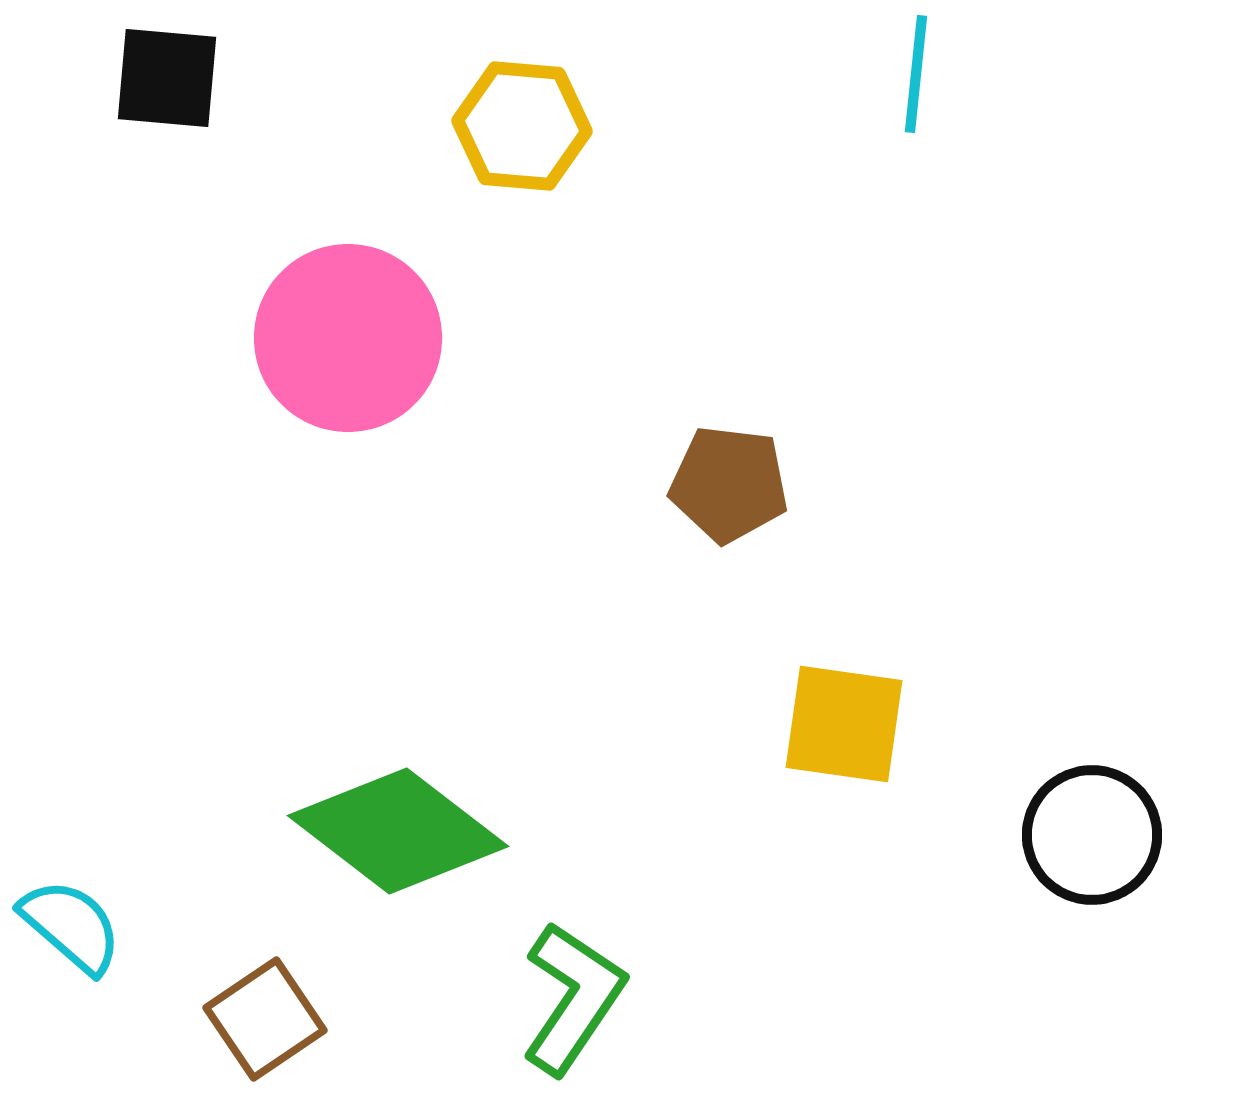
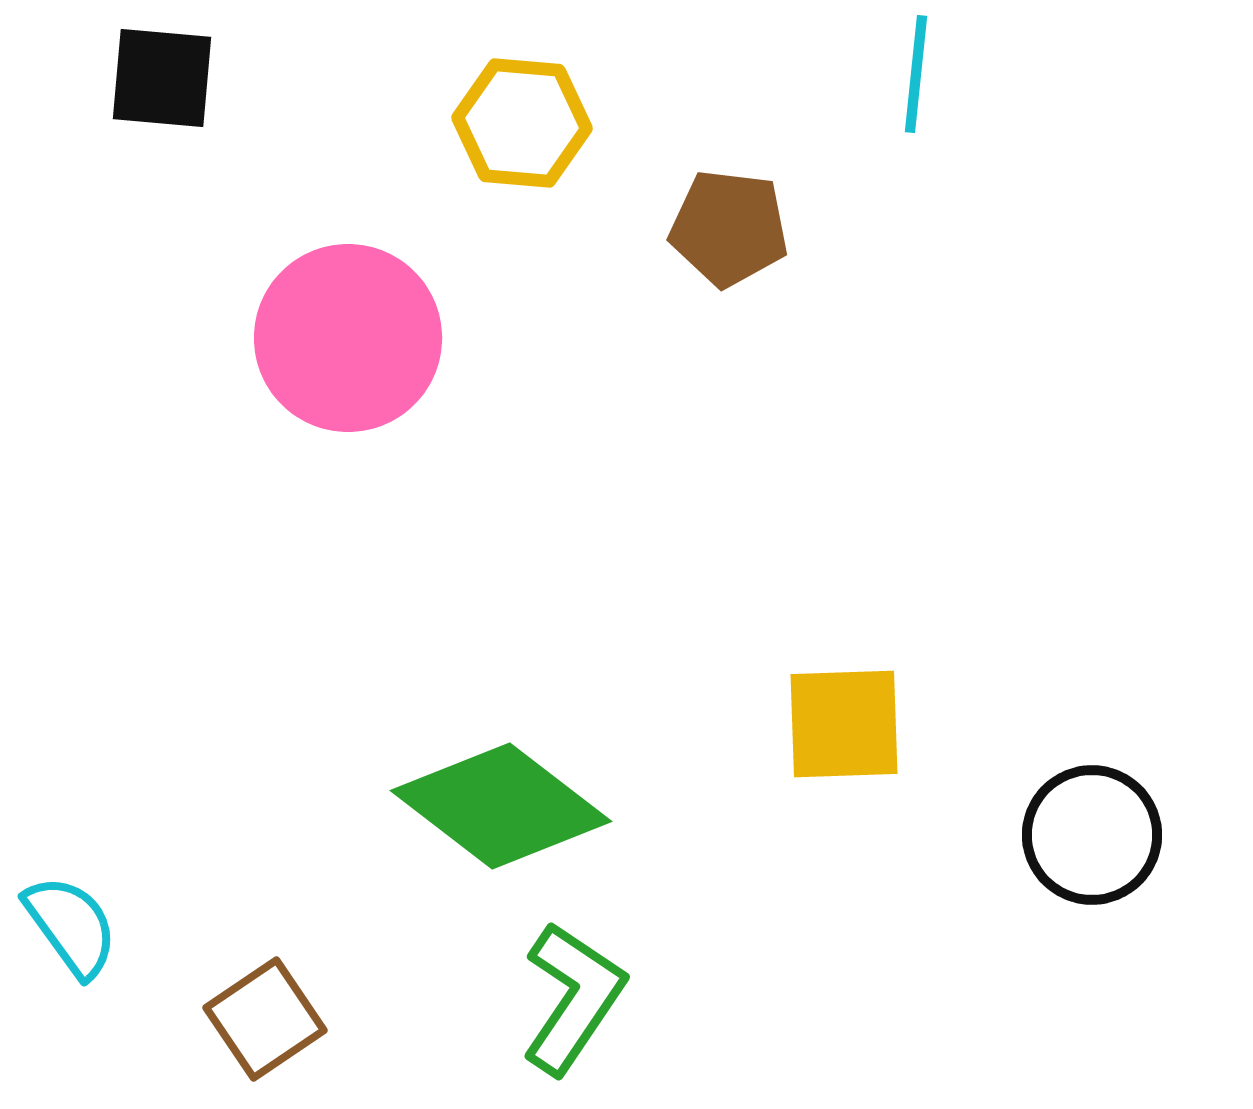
black square: moved 5 px left
yellow hexagon: moved 3 px up
brown pentagon: moved 256 px up
yellow square: rotated 10 degrees counterclockwise
green diamond: moved 103 px right, 25 px up
cyan semicircle: rotated 13 degrees clockwise
